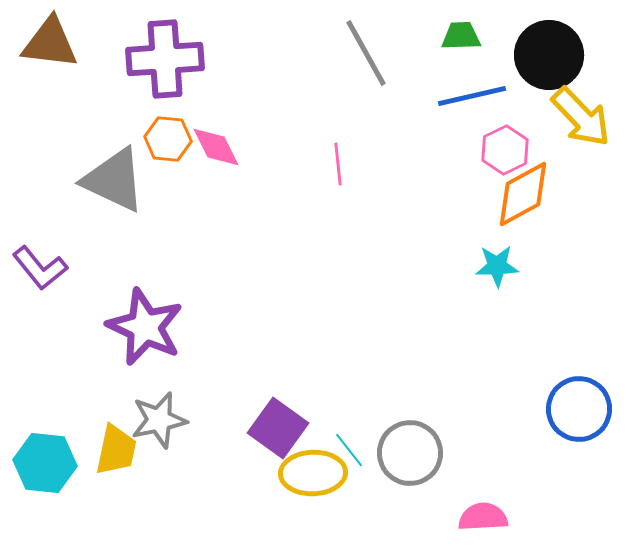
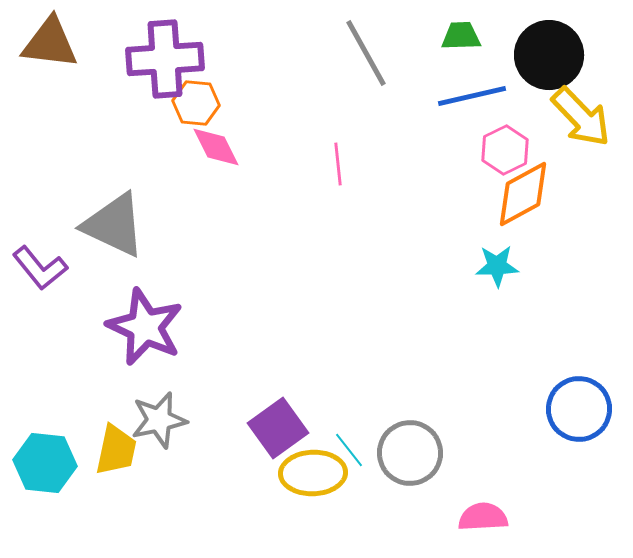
orange hexagon: moved 28 px right, 36 px up
gray triangle: moved 45 px down
purple square: rotated 18 degrees clockwise
